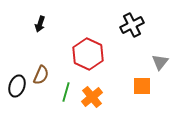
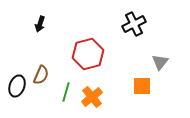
black cross: moved 2 px right, 1 px up
red hexagon: rotated 20 degrees clockwise
